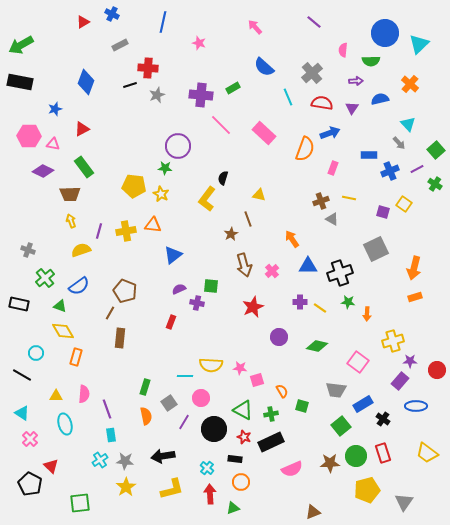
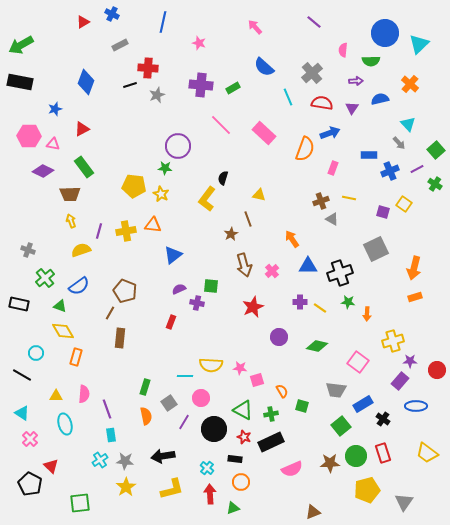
purple cross at (201, 95): moved 10 px up
